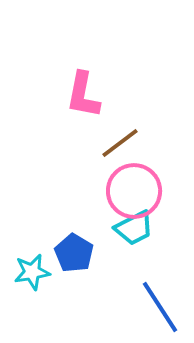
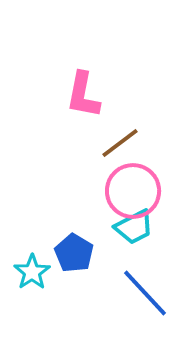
pink circle: moved 1 px left
cyan trapezoid: moved 1 px up
cyan star: rotated 24 degrees counterclockwise
blue line: moved 15 px left, 14 px up; rotated 10 degrees counterclockwise
